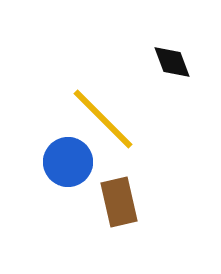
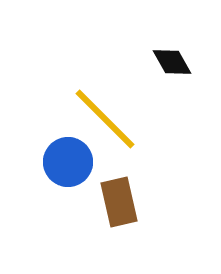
black diamond: rotated 9 degrees counterclockwise
yellow line: moved 2 px right
